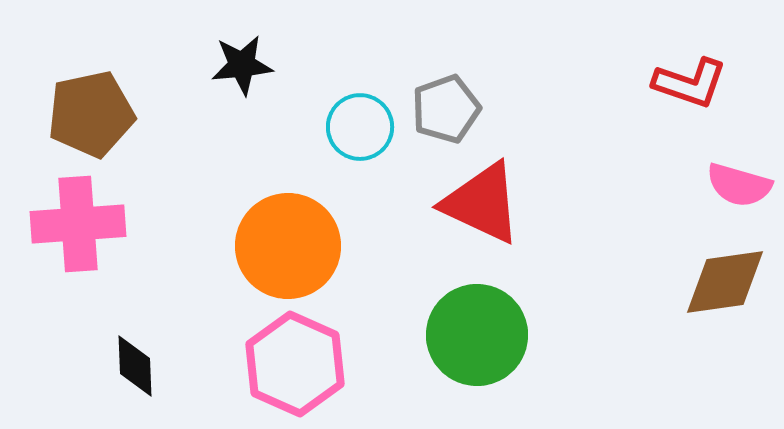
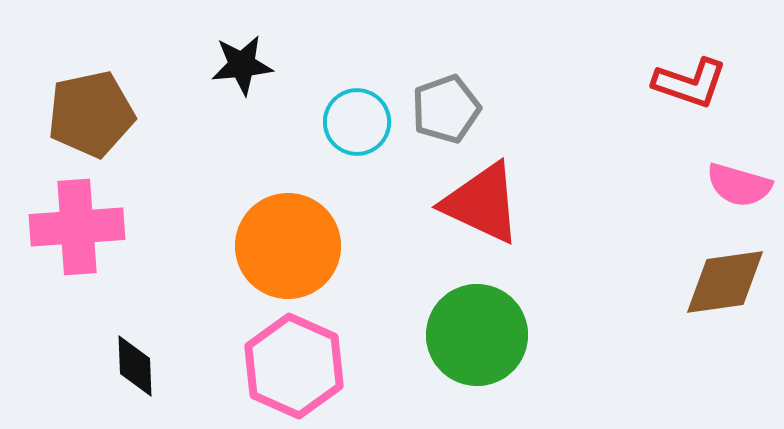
cyan circle: moved 3 px left, 5 px up
pink cross: moved 1 px left, 3 px down
pink hexagon: moved 1 px left, 2 px down
